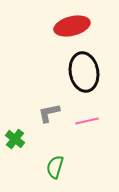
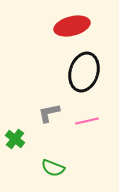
black ellipse: rotated 27 degrees clockwise
green semicircle: moved 2 px left, 1 px down; rotated 85 degrees counterclockwise
